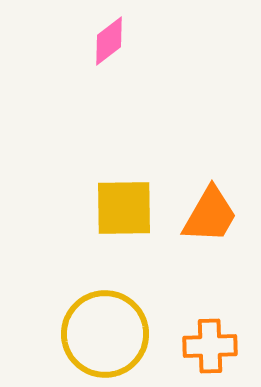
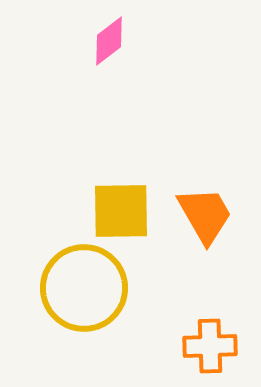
yellow square: moved 3 px left, 3 px down
orange trapezoid: moved 5 px left; rotated 60 degrees counterclockwise
yellow circle: moved 21 px left, 46 px up
